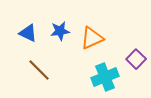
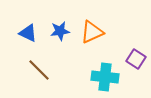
orange triangle: moved 6 px up
purple square: rotated 12 degrees counterclockwise
cyan cross: rotated 28 degrees clockwise
